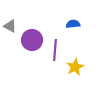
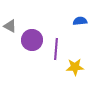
blue semicircle: moved 7 px right, 3 px up
purple line: moved 1 px right, 1 px up
yellow star: rotated 24 degrees clockwise
